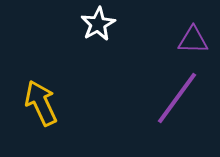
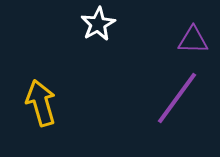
yellow arrow: rotated 9 degrees clockwise
